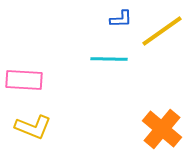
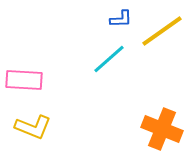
cyan line: rotated 42 degrees counterclockwise
orange cross: rotated 18 degrees counterclockwise
